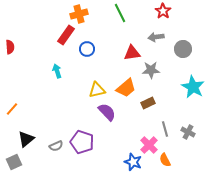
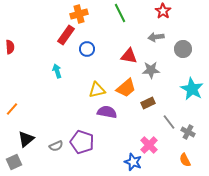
red triangle: moved 3 px left, 3 px down; rotated 18 degrees clockwise
cyan star: moved 1 px left, 2 px down
purple semicircle: rotated 36 degrees counterclockwise
gray line: moved 4 px right, 7 px up; rotated 21 degrees counterclockwise
orange semicircle: moved 20 px right
